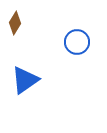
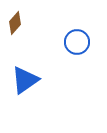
brown diamond: rotated 10 degrees clockwise
